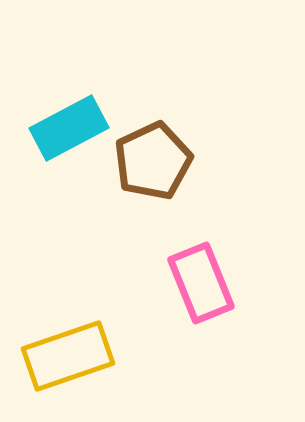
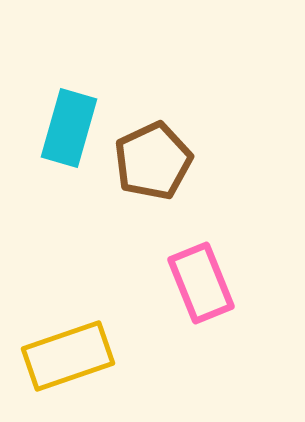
cyan rectangle: rotated 46 degrees counterclockwise
